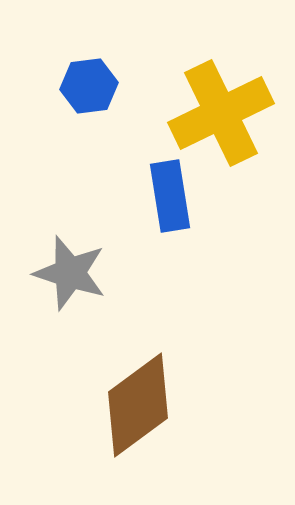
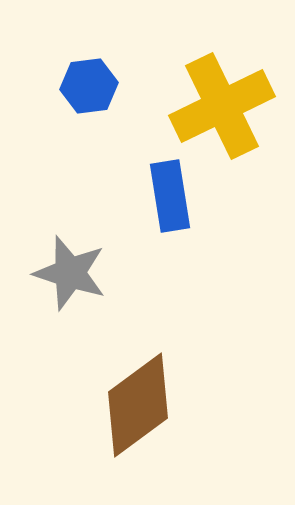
yellow cross: moved 1 px right, 7 px up
